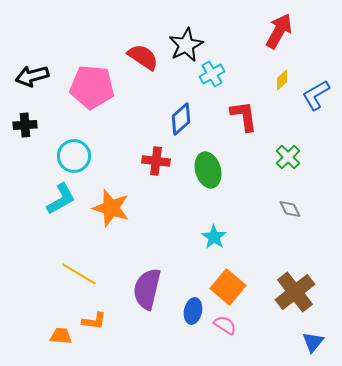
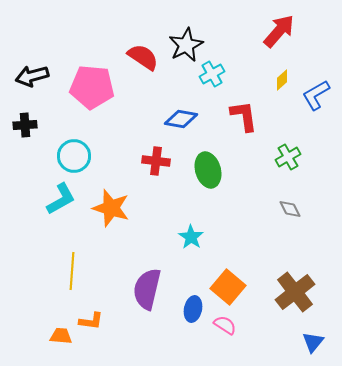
red arrow: rotated 12 degrees clockwise
blue diamond: rotated 52 degrees clockwise
green cross: rotated 15 degrees clockwise
cyan star: moved 23 px left
yellow line: moved 7 px left, 3 px up; rotated 63 degrees clockwise
blue ellipse: moved 2 px up
orange L-shape: moved 3 px left
